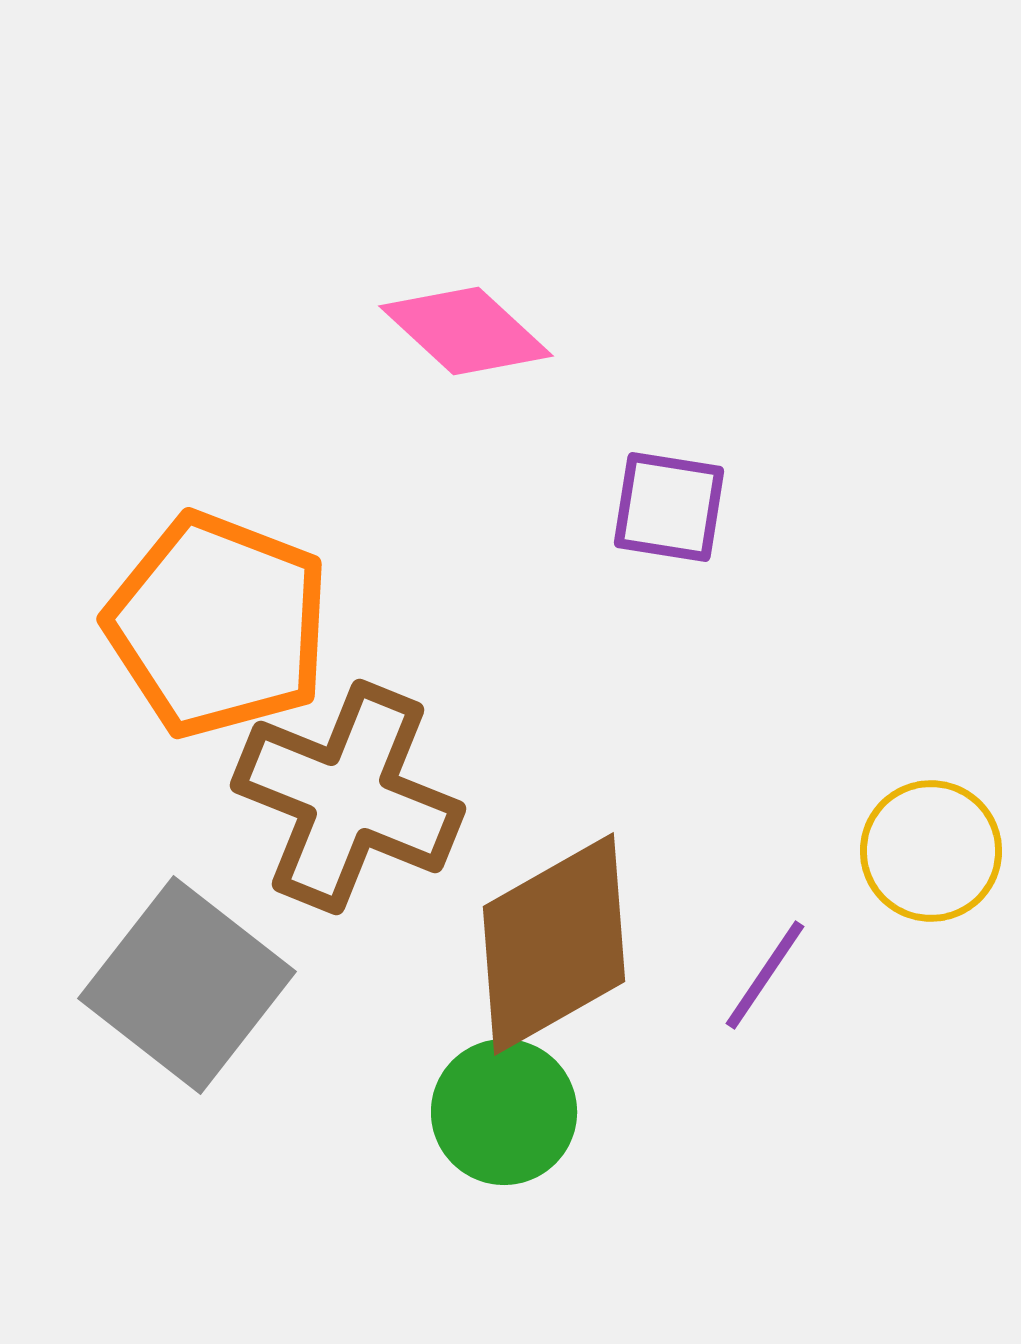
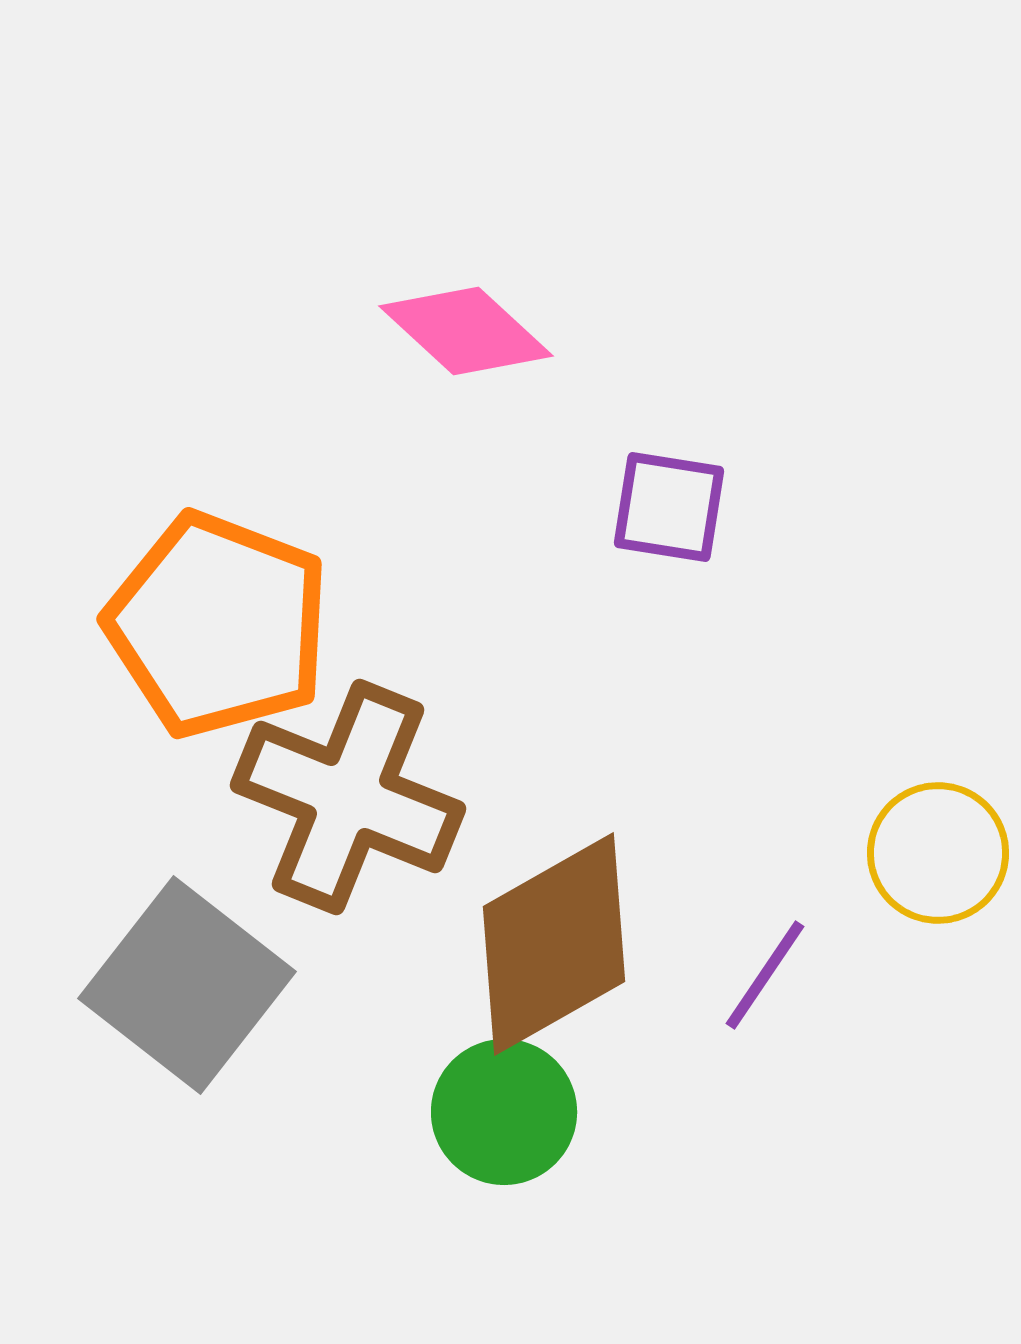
yellow circle: moved 7 px right, 2 px down
